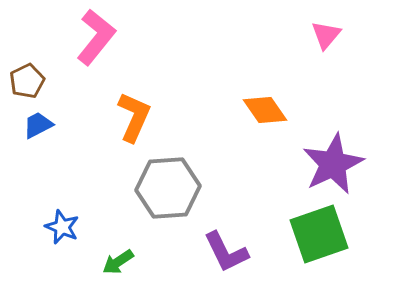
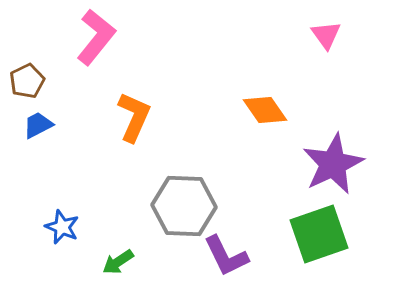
pink triangle: rotated 16 degrees counterclockwise
gray hexagon: moved 16 px right, 18 px down; rotated 6 degrees clockwise
purple L-shape: moved 4 px down
